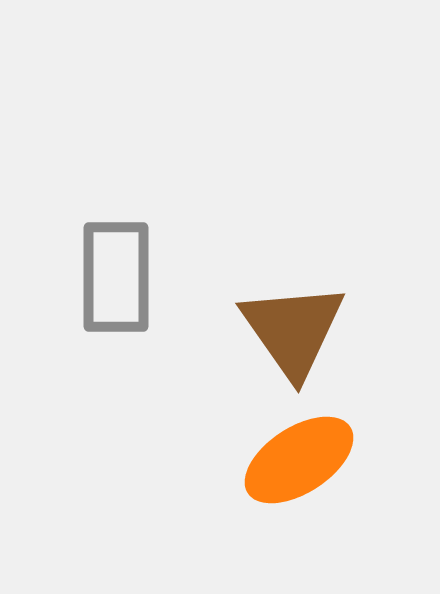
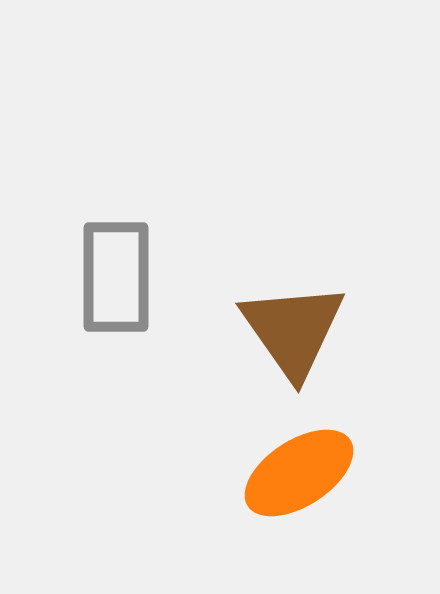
orange ellipse: moved 13 px down
